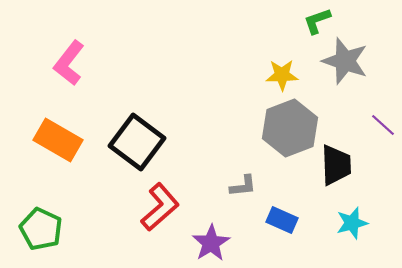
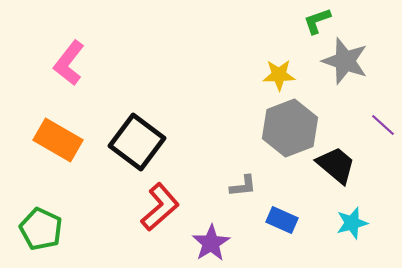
yellow star: moved 3 px left
black trapezoid: rotated 48 degrees counterclockwise
